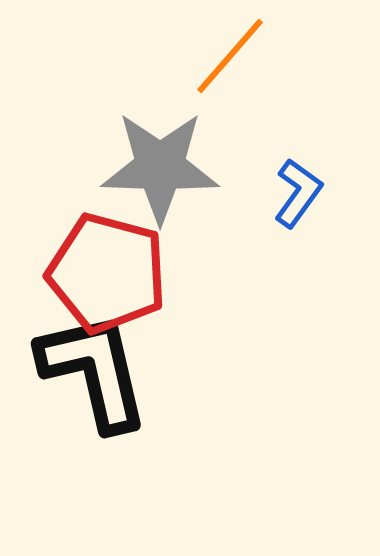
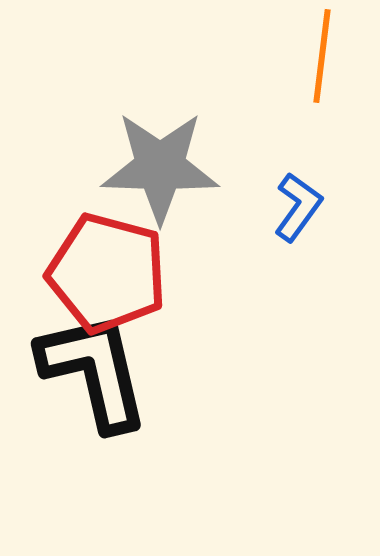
orange line: moved 92 px right; rotated 34 degrees counterclockwise
blue L-shape: moved 14 px down
